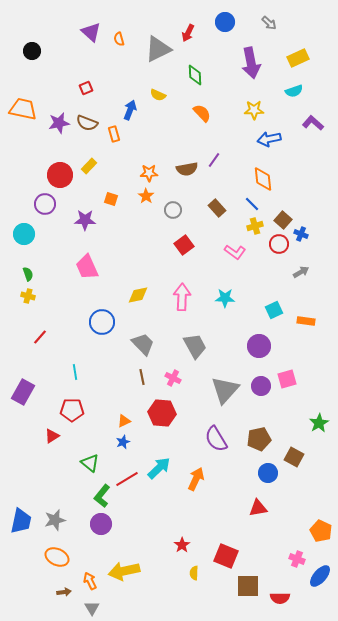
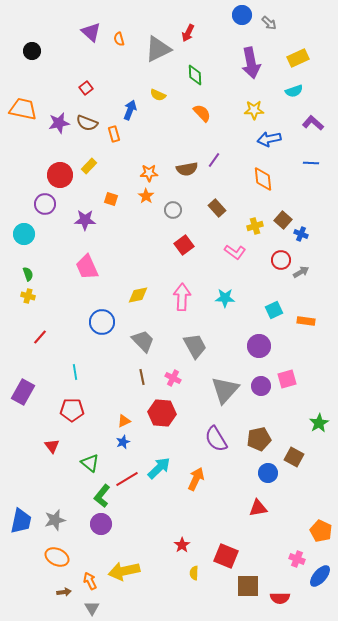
blue circle at (225, 22): moved 17 px right, 7 px up
red square at (86, 88): rotated 16 degrees counterclockwise
blue line at (252, 204): moved 59 px right, 41 px up; rotated 42 degrees counterclockwise
red circle at (279, 244): moved 2 px right, 16 px down
gray trapezoid at (143, 344): moved 3 px up
red triangle at (52, 436): moved 10 px down; rotated 35 degrees counterclockwise
